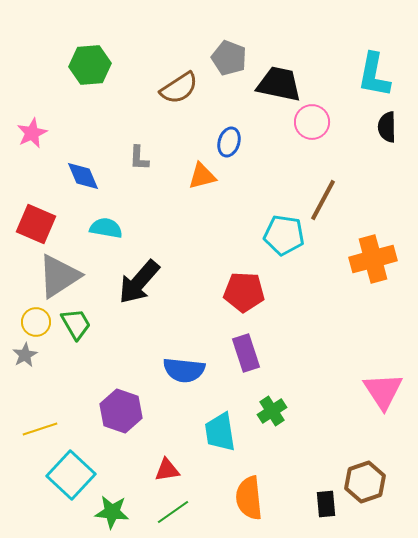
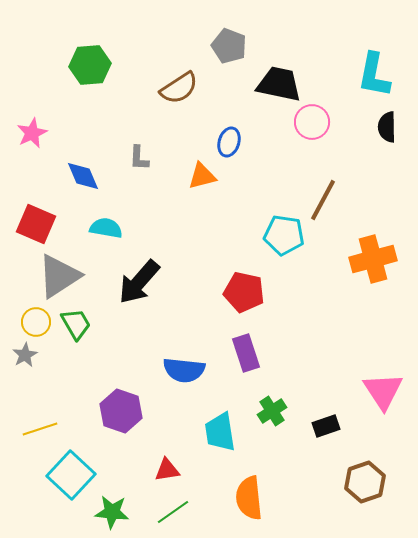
gray pentagon: moved 12 px up
red pentagon: rotated 9 degrees clockwise
black rectangle: moved 78 px up; rotated 76 degrees clockwise
